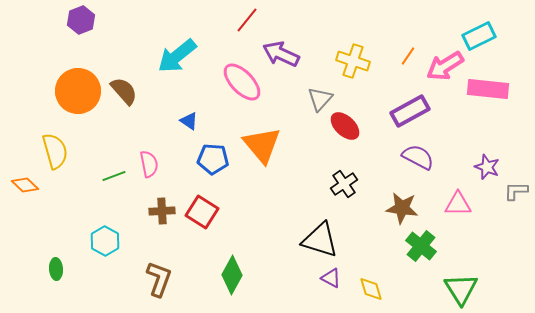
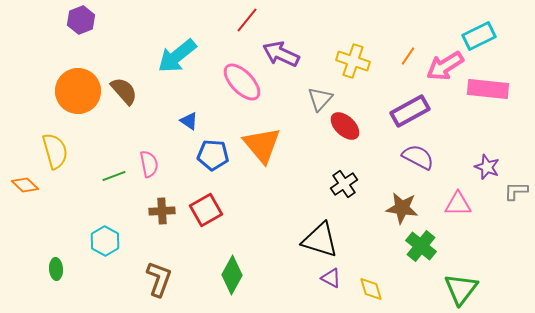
blue pentagon: moved 4 px up
red square: moved 4 px right, 2 px up; rotated 28 degrees clockwise
green triangle: rotated 9 degrees clockwise
